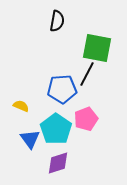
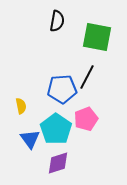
green square: moved 11 px up
black line: moved 3 px down
yellow semicircle: rotated 56 degrees clockwise
